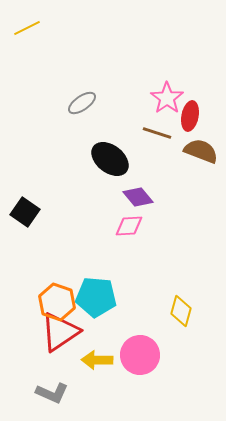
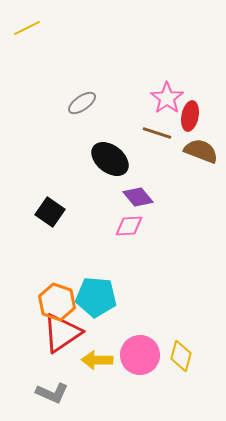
black square: moved 25 px right
yellow diamond: moved 45 px down
red triangle: moved 2 px right, 1 px down
